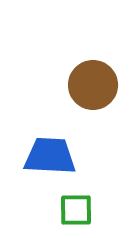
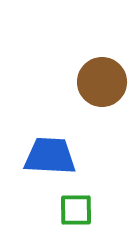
brown circle: moved 9 px right, 3 px up
